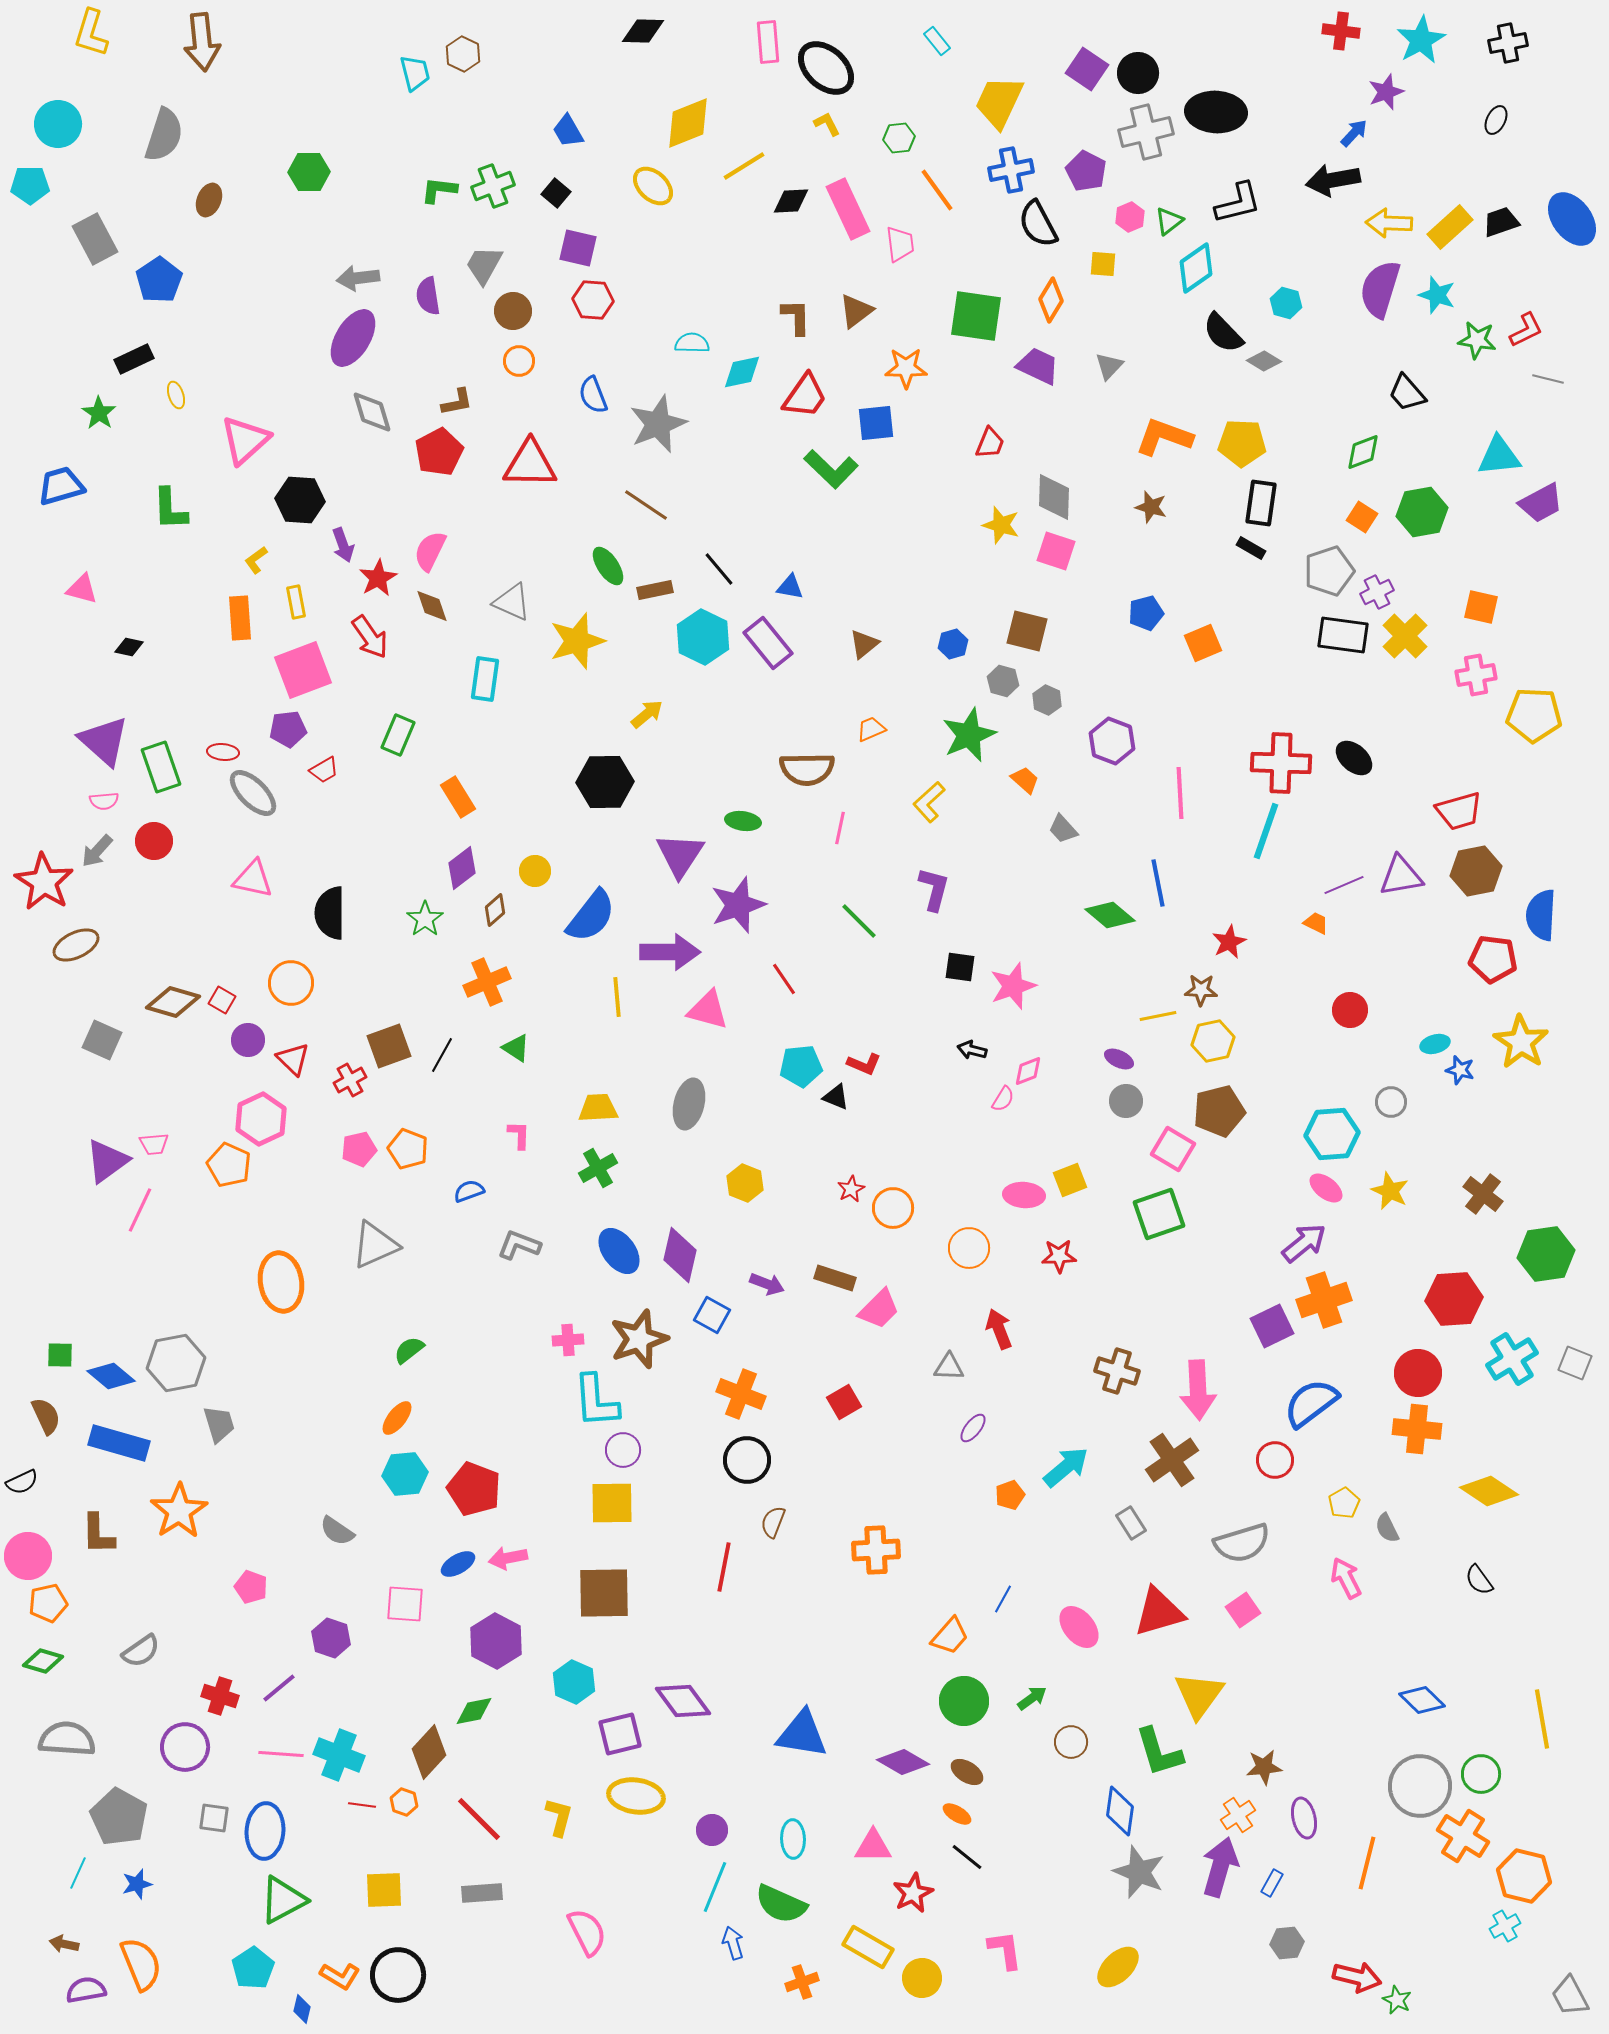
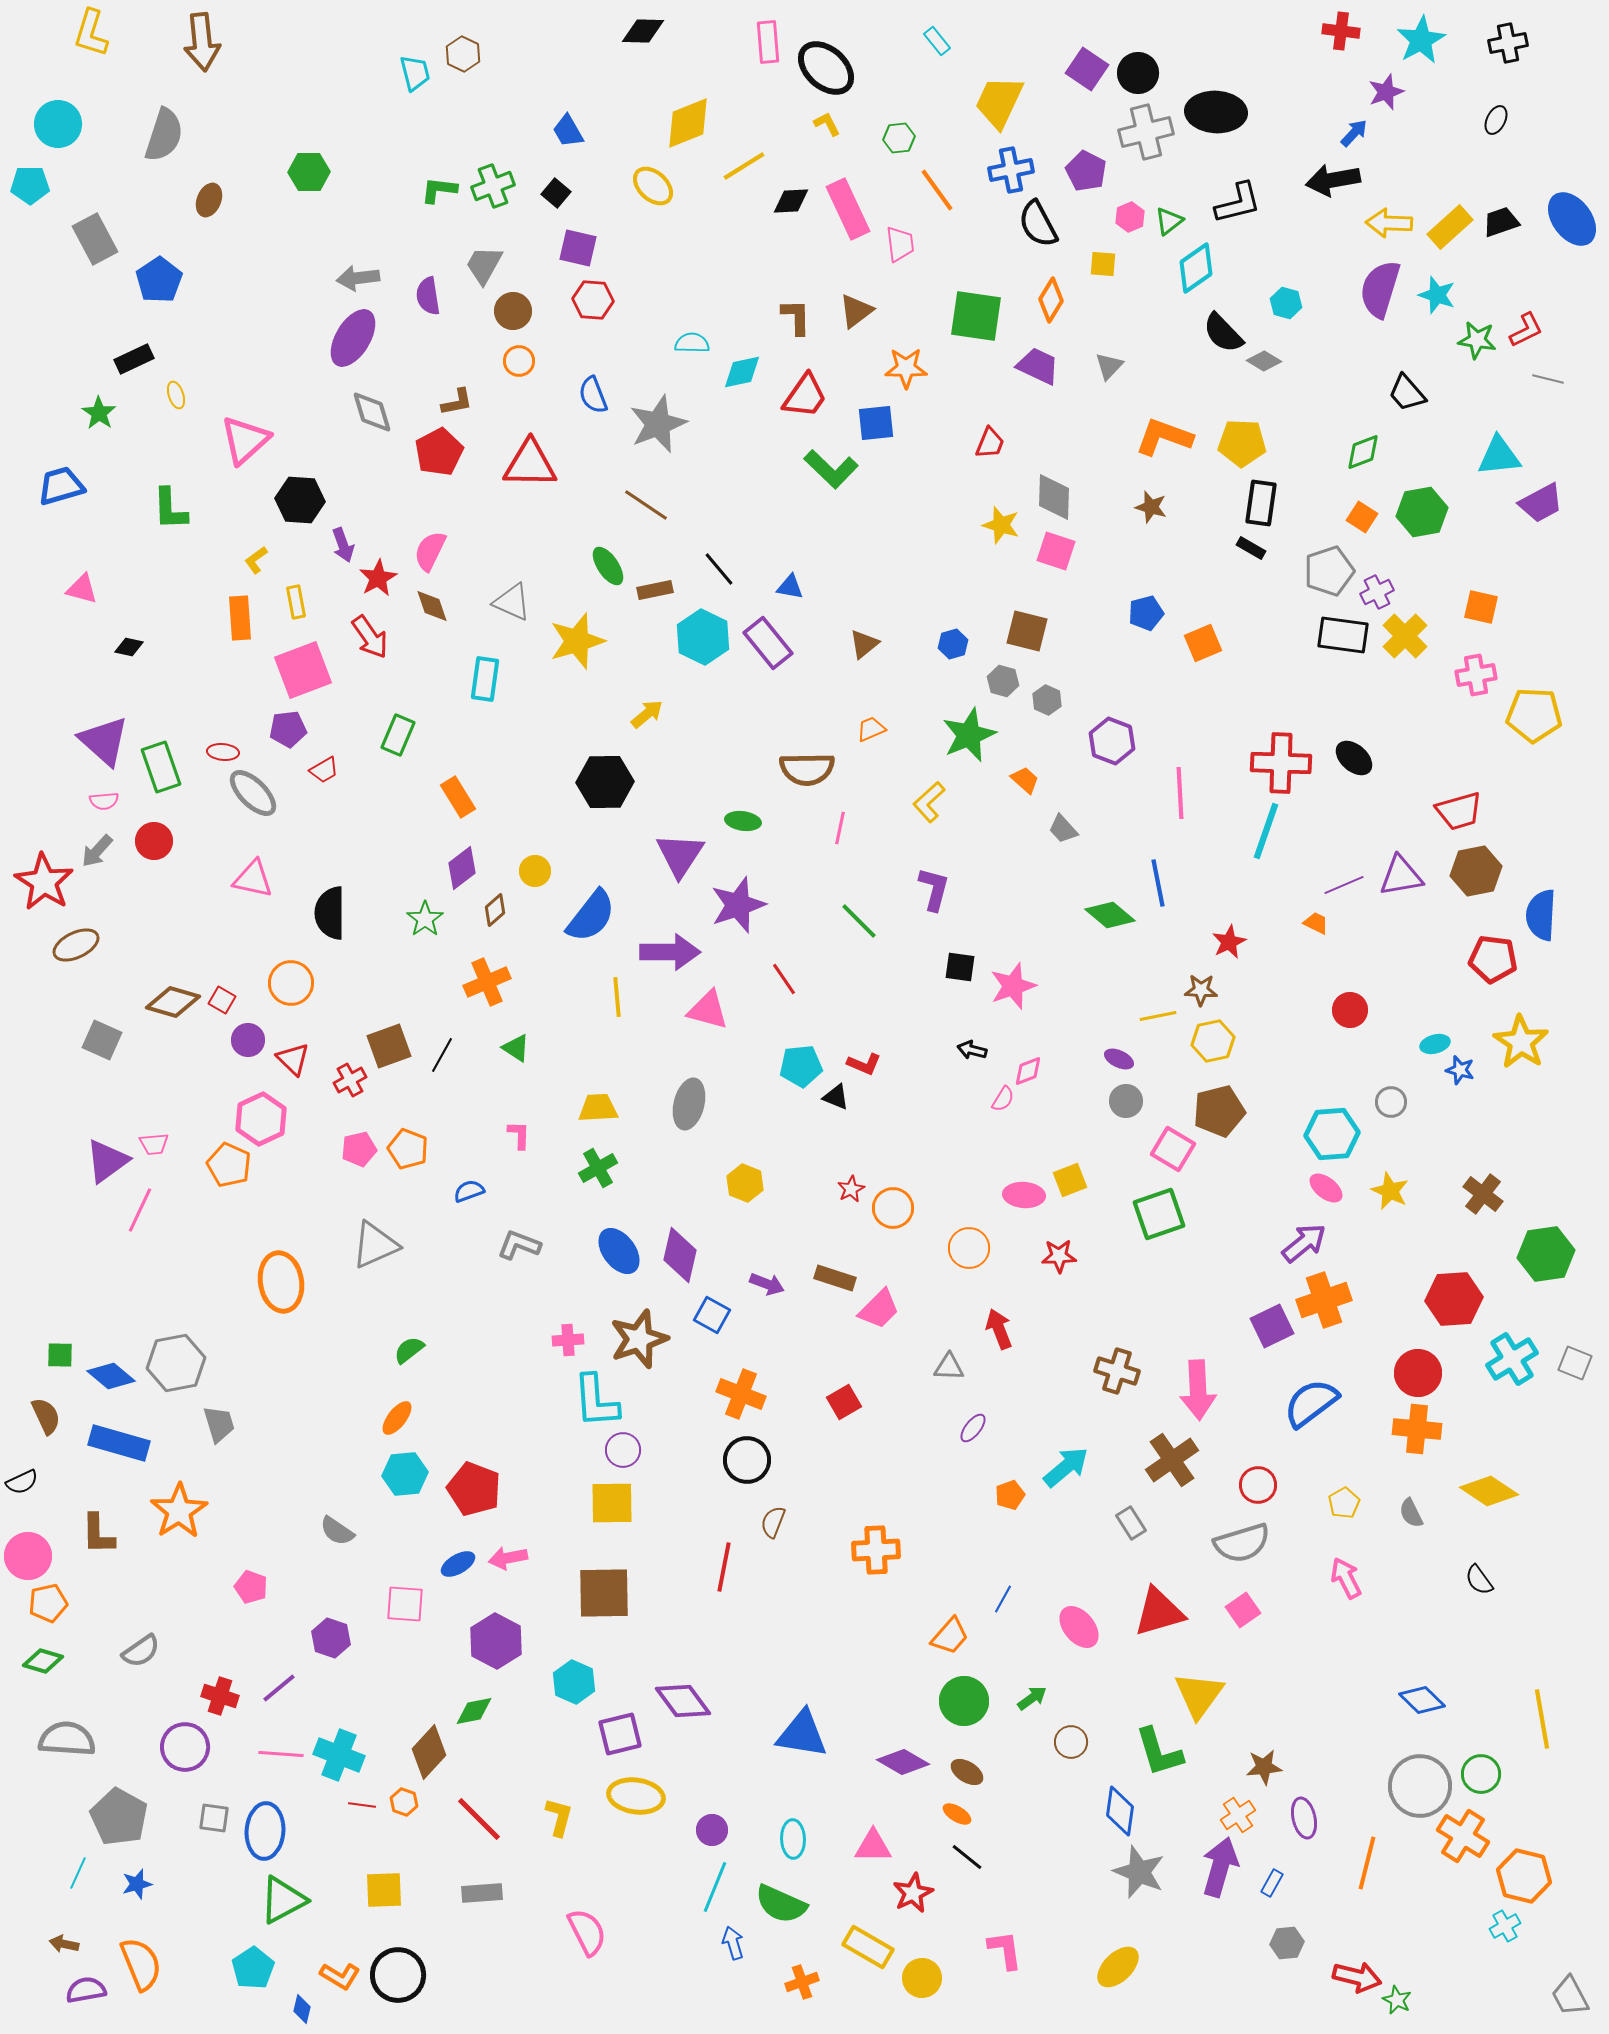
red circle at (1275, 1460): moved 17 px left, 25 px down
gray semicircle at (1387, 1528): moved 24 px right, 15 px up
